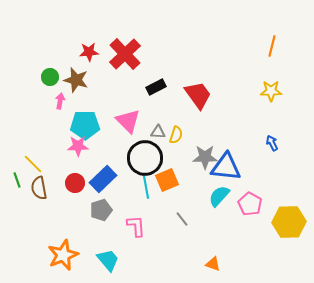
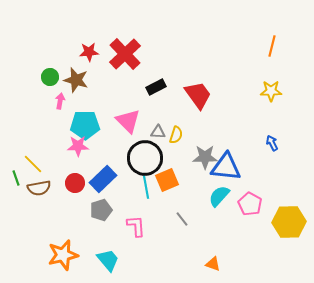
green line: moved 1 px left, 2 px up
brown semicircle: rotated 90 degrees counterclockwise
orange star: rotated 8 degrees clockwise
